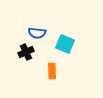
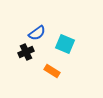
blue semicircle: rotated 42 degrees counterclockwise
orange rectangle: rotated 56 degrees counterclockwise
